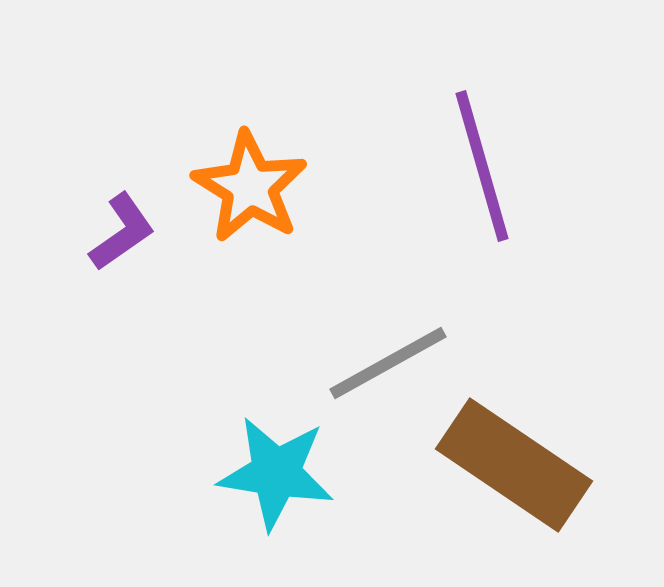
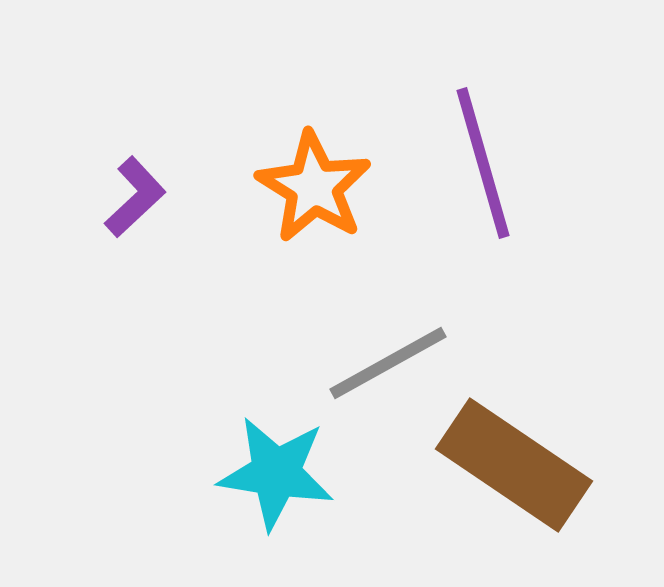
purple line: moved 1 px right, 3 px up
orange star: moved 64 px right
purple L-shape: moved 13 px right, 35 px up; rotated 8 degrees counterclockwise
